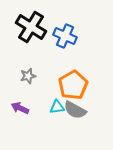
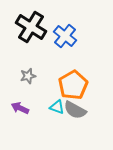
blue cross: rotated 15 degrees clockwise
cyan triangle: rotated 28 degrees clockwise
